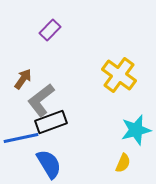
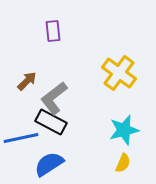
purple rectangle: moved 3 px right, 1 px down; rotated 50 degrees counterclockwise
yellow cross: moved 2 px up
brown arrow: moved 4 px right, 2 px down; rotated 10 degrees clockwise
gray L-shape: moved 13 px right, 2 px up
black rectangle: rotated 48 degrees clockwise
cyan star: moved 12 px left
blue semicircle: rotated 92 degrees counterclockwise
